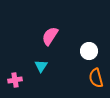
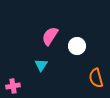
white circle: moved 12 px left, 5 px up
cyan triangle: moved 1 px up
pink cross: moved 2 px left, 6 px down
